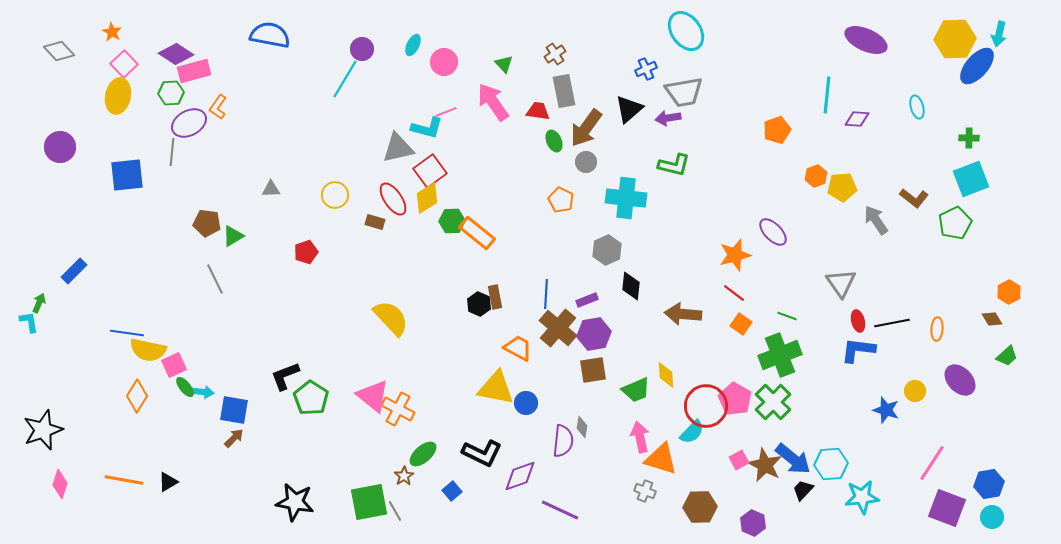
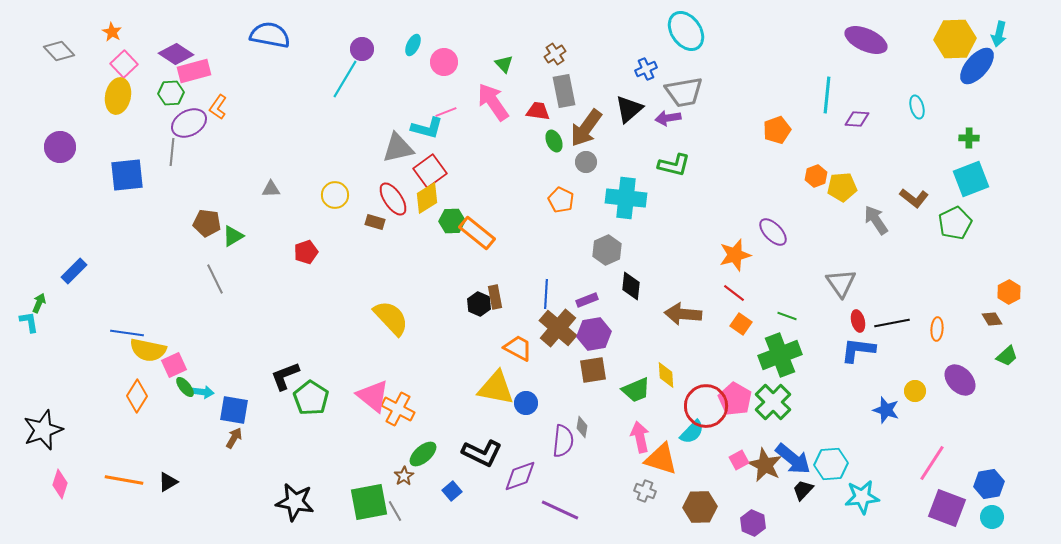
brown arrow at (234, 438): rotated 15 degrees counterclockwise
